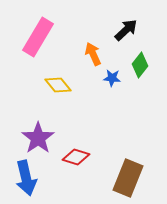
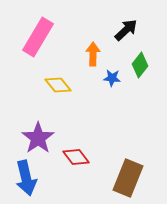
orange arrow: rotated 25 degrees clockwise
red diamond: rotated 36 degrees clockwise
